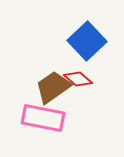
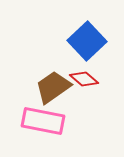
red diamond: moved 6 px right
pink rectangle: moved 3 px down
